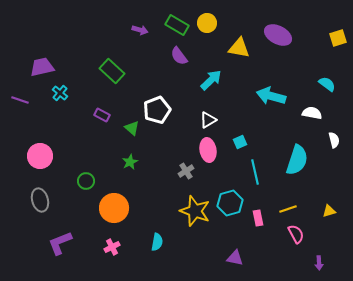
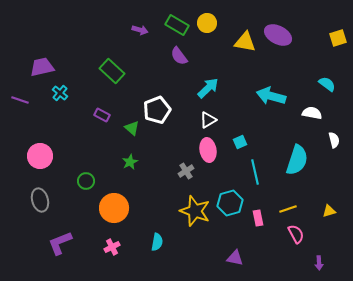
yellow triangle at (239, 48): moved 6 px right, 6 px up
cyan arrow at (211, 80): moved 3 px left, 8 px down
